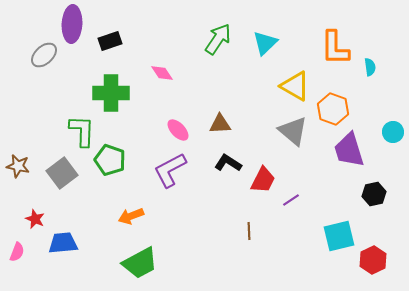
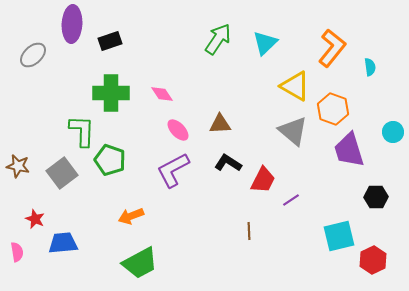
orange L-shape: moved 3 px left; rotated 141 degrees counterclockwise
gray ellipse: moved 11 px left
pink diamond: moved 21 px down
purple L-shape: moved 3 px right
black hexagon: moved 2 px right, 3 px down; rotated 10 degrees clockwise
pink semicircle: rotated 30 degrees counterclockwise
